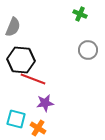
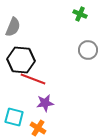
cyan square: moved 2 px left, 2 px up
